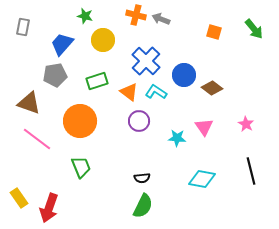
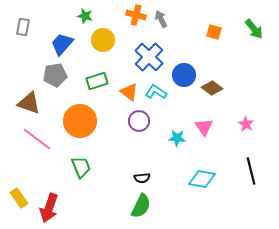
gray arrow: rotated 42 degrees clockwise
blue cross: moved 3 px right, 4 px up
green semicircle: moved 2 px left
